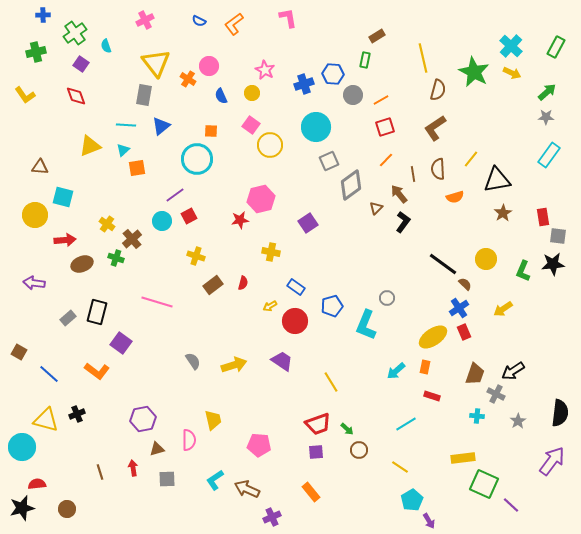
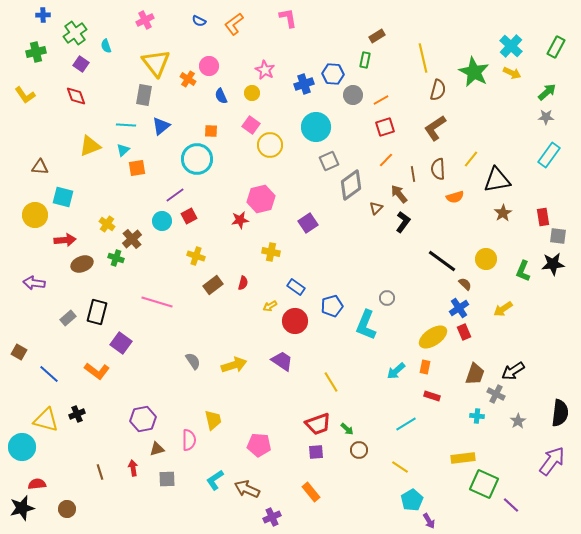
black line at (443, 264): moved 1 px left, 3 px up
